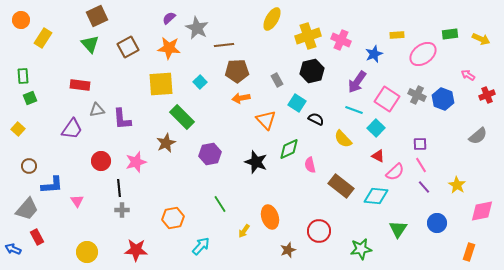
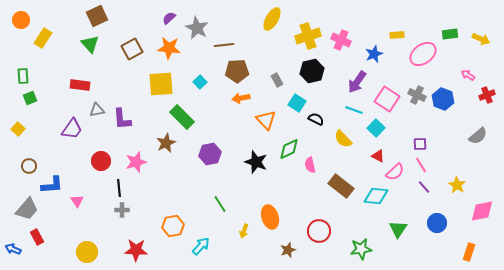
brown square at (128, 47): moved 4 px right, 2 px down
orange hexagon at (173, 218): moved 8 px down
yellow arrow at (244, 231): rotated 16 degrees counterclockwise
